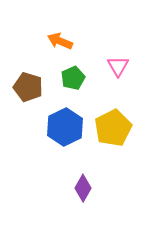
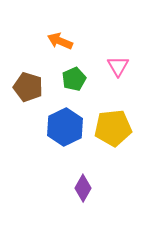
green pentagon: moved 1 px right, 1 px down
yellow pentagon: rotated 21 degrees clockwise
